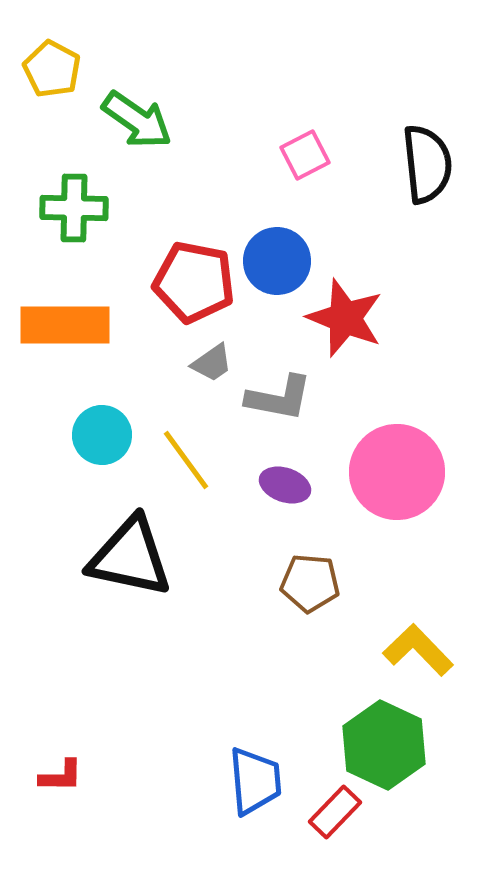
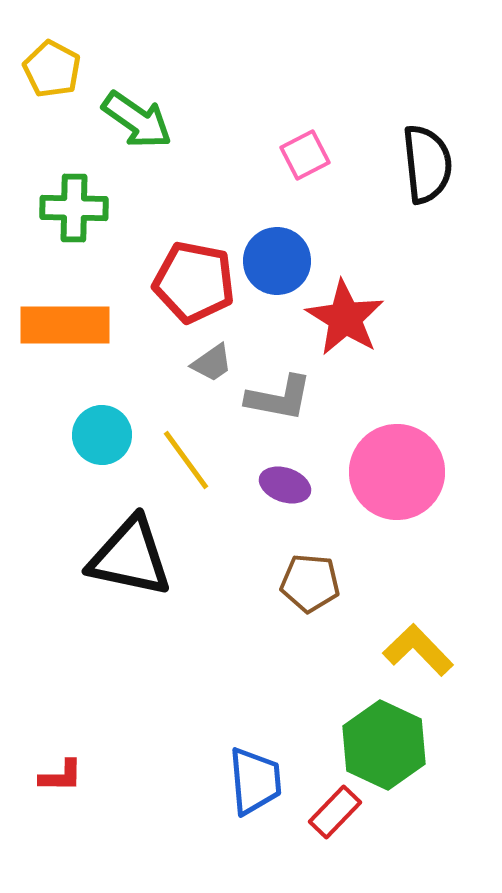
red star: rotated 10 degrees clockwise
